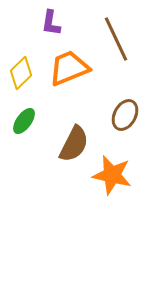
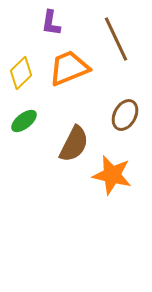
green ellipse: rotated 16 degrees clockwise
